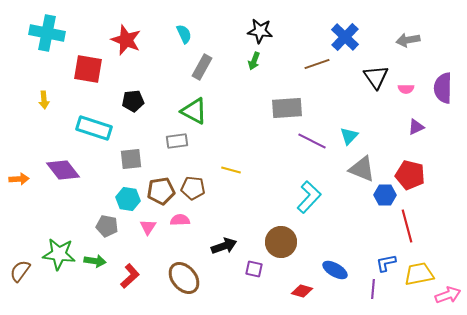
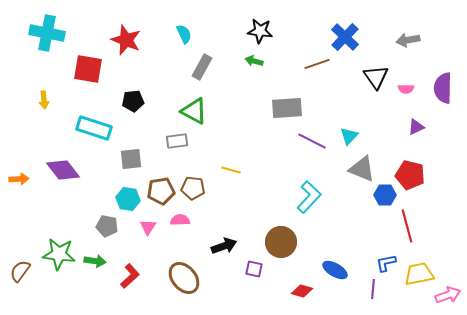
green arrow at (254, 61): rotated 84 degrees clockwise
